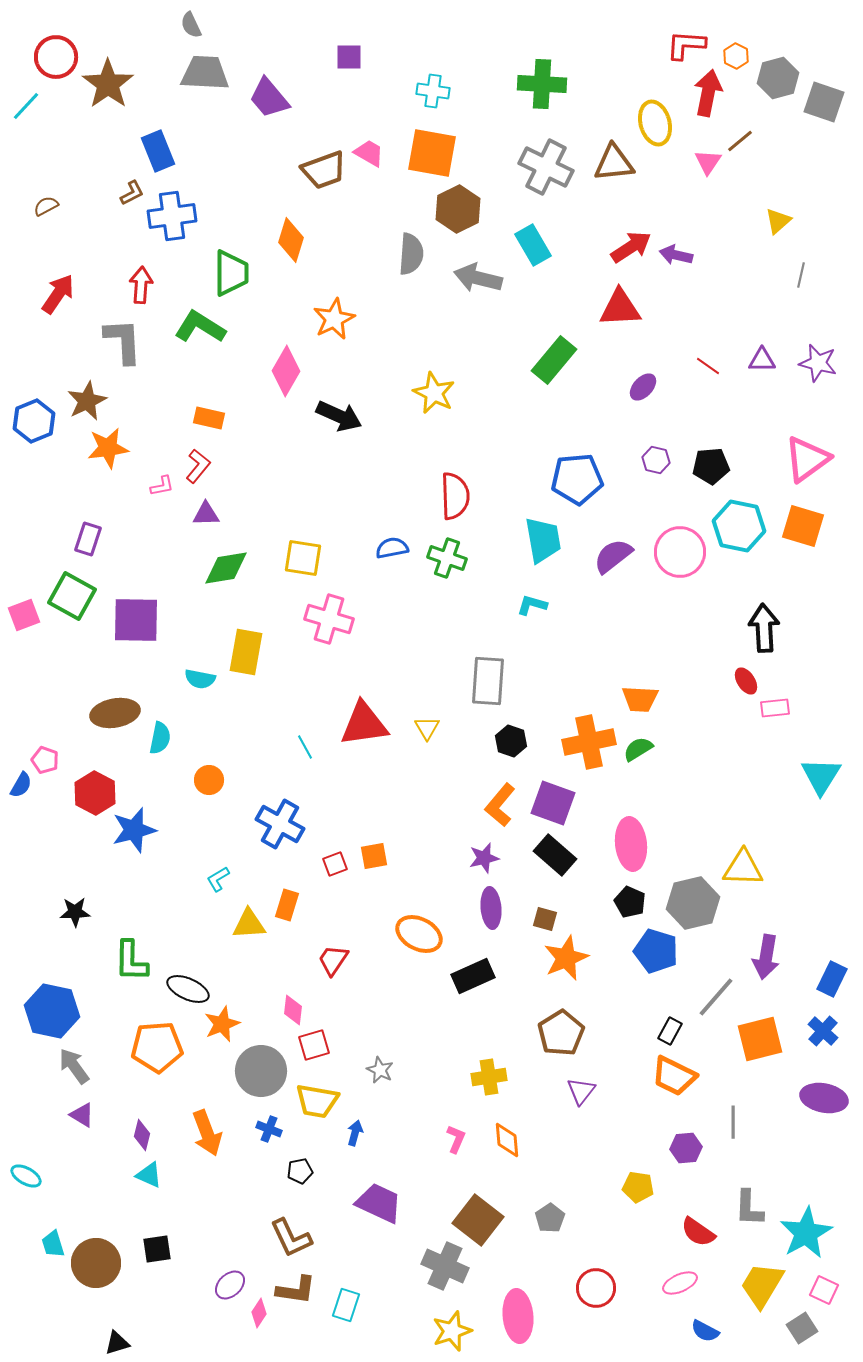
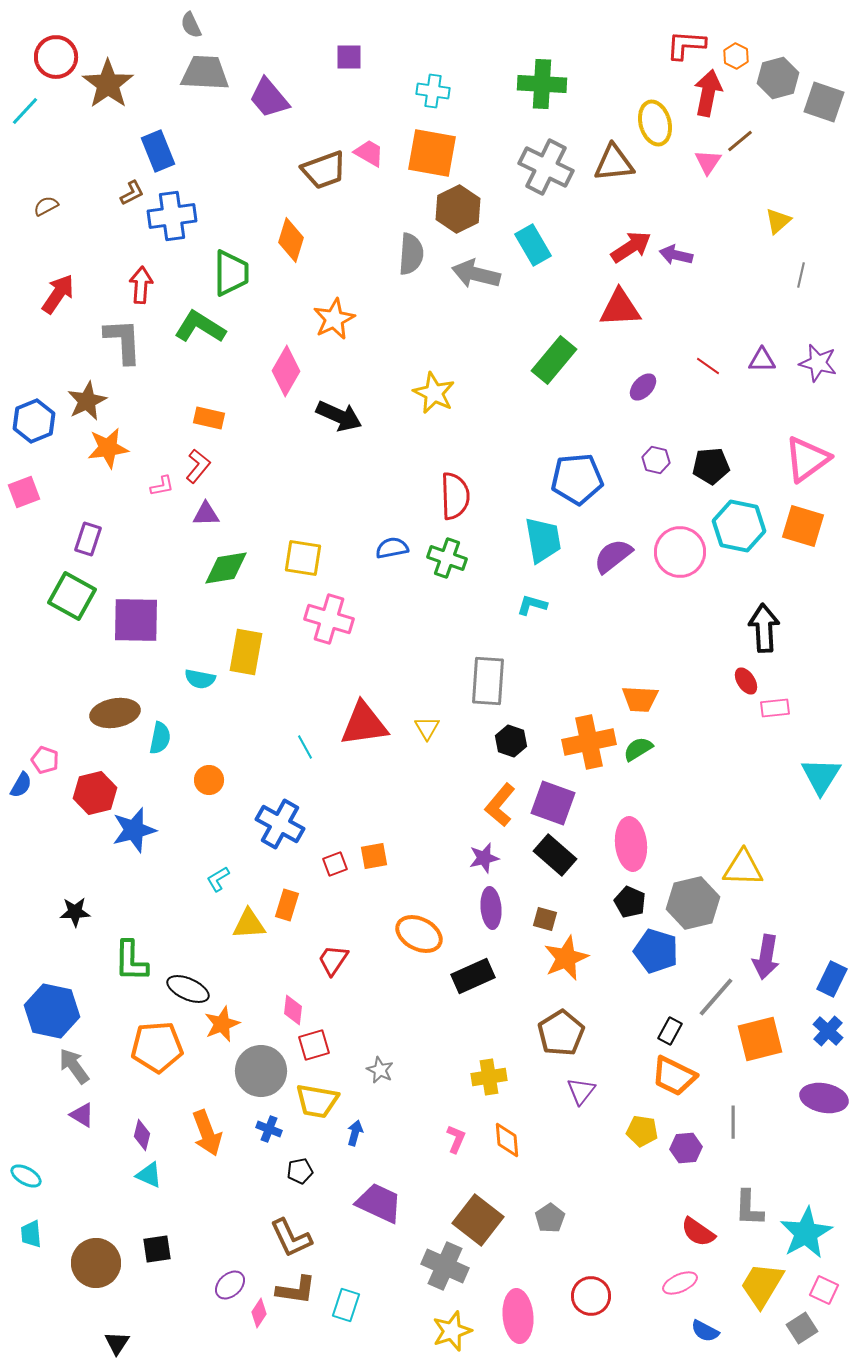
cyan line at (26, 106): moved 1 px left, 5 px down
gray arrow at (478, 278): moved 2 px left, 4 px up
pink square at (24, 615): moved 123 px up
red hexagon at (95, 793): rotated 18 degrees clockwise
blue cross at (823, 1031): moved 5 px right
yellow pentagon at (638, 1187): moved 4 px right, 56 px up
cyan trapezoid at (53, 1244): moved 22 px left, 10 px up; rotated 12 degrees clockwise
red circle at (596, 1288): moved 5 px left, 8 px down
black triangle at (117, 1343): rotated 40 degrees counterclockwise
